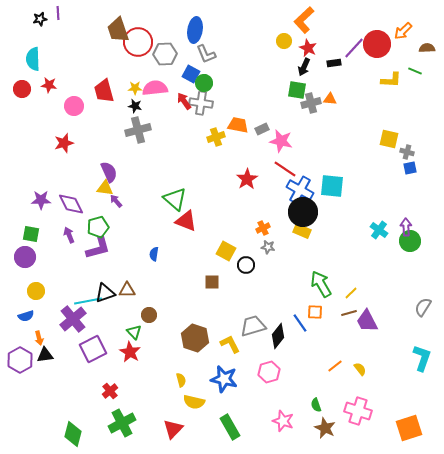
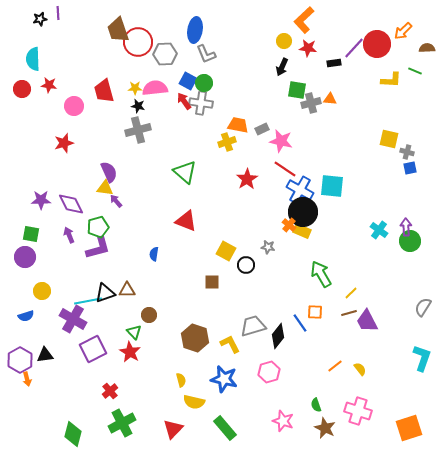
red star at (308, 48): rotated 18 degrees counterclockwise
black arrow at (304, 67): moved 22 px left
blue square at (191, 74): moved 3 px left, 7 px down
black star at (135, 106): moved 3 px right
yellow cross at (216, 137): moved 11 px right, 5 px down
green triangle at (175, 199): moved 10 px right, 27 px up
orange cross at (263, 228): moved 26 px right, 3 px up; rotated 24 degrees counterclockwise
green arrow at (321, 284): moved 10 px up
yellow circle at (36, 291): moved 6 px right
purple cross at (73, 319): rotated 20 degrees counterclockwise
orange arrow at (39, 338): moved 12 px left, 41 px down
green rectangle at (230, 427): moved 5 px left, 1 px down; rotated 10 degrees counterclockwise
